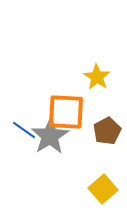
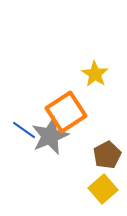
yellow star: moved 2 px left, 3 px up
orange square: rotated 36 degrees counterclockwise
brown pentagon: moved 24 px down
gray star: rotated 9 degrees clockwise
